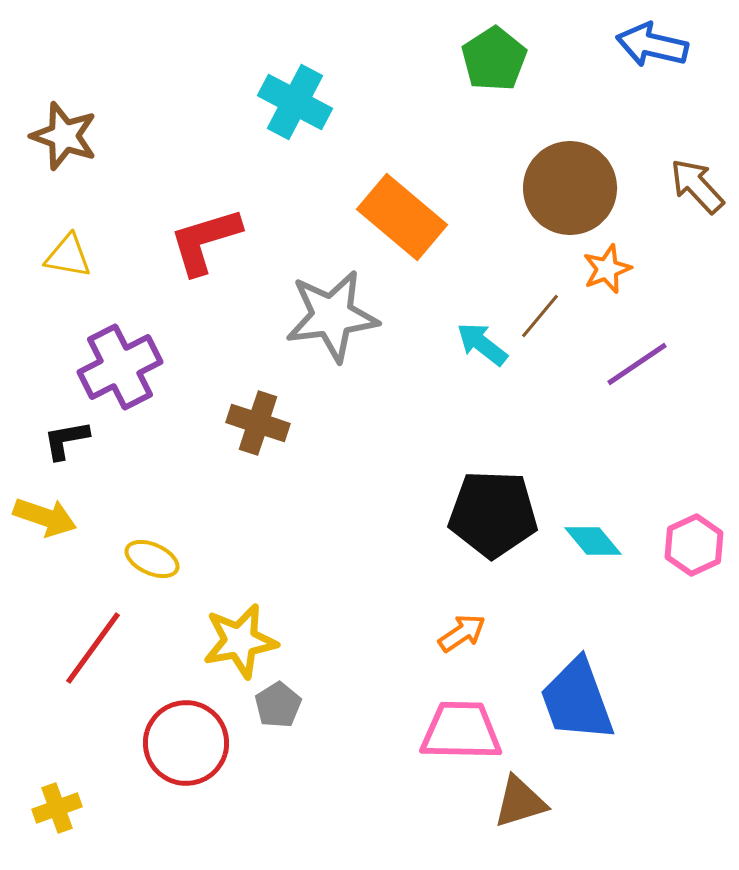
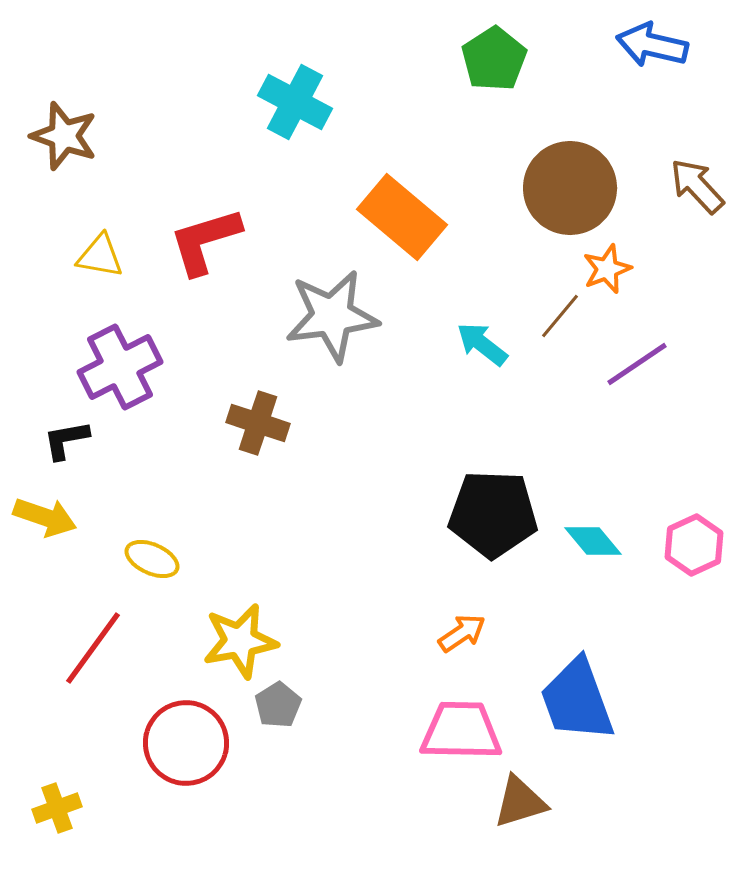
yellow triangle: moved 32 px right
brown line: moved 20 px right
